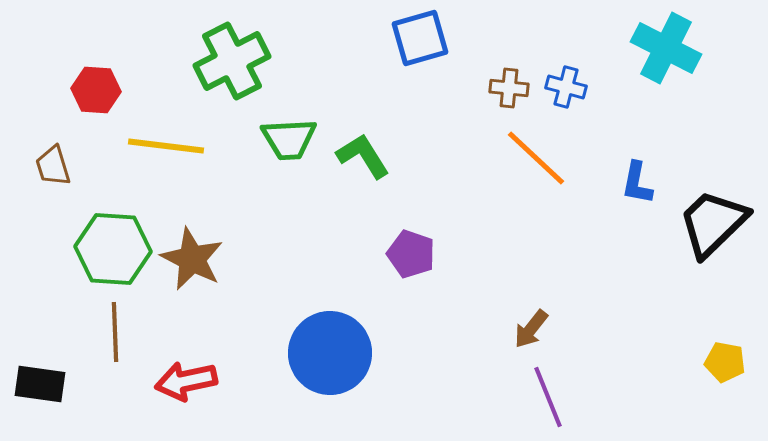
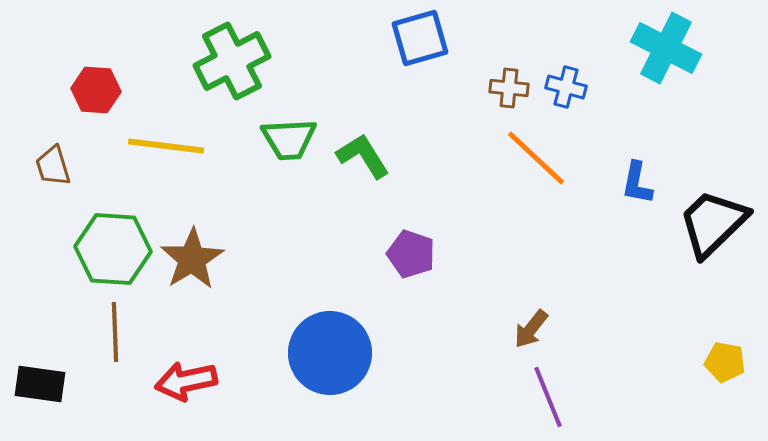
brown star: rotated 14 degrees clockwise
